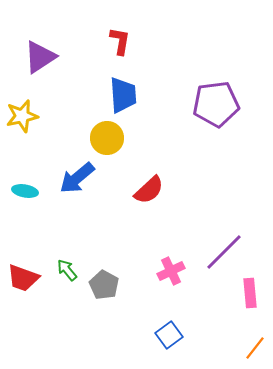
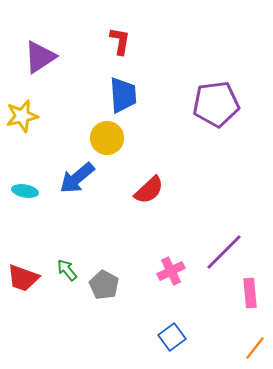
blue square: moved 3 px right, 2 px down
